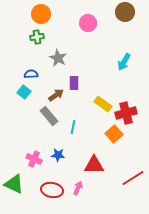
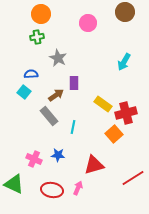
red triangle: rotated 15 degrees counterclockwise
